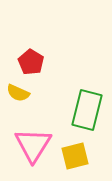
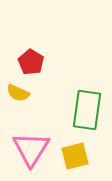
green rectangle: rotated 6 degrees counterclockwise
pink triangle: moved 2 px left, 4 px down
